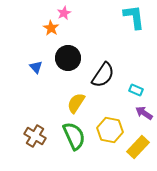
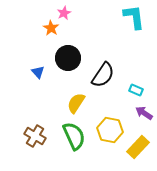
blue triangle: moved 2 px right, 5 px down
